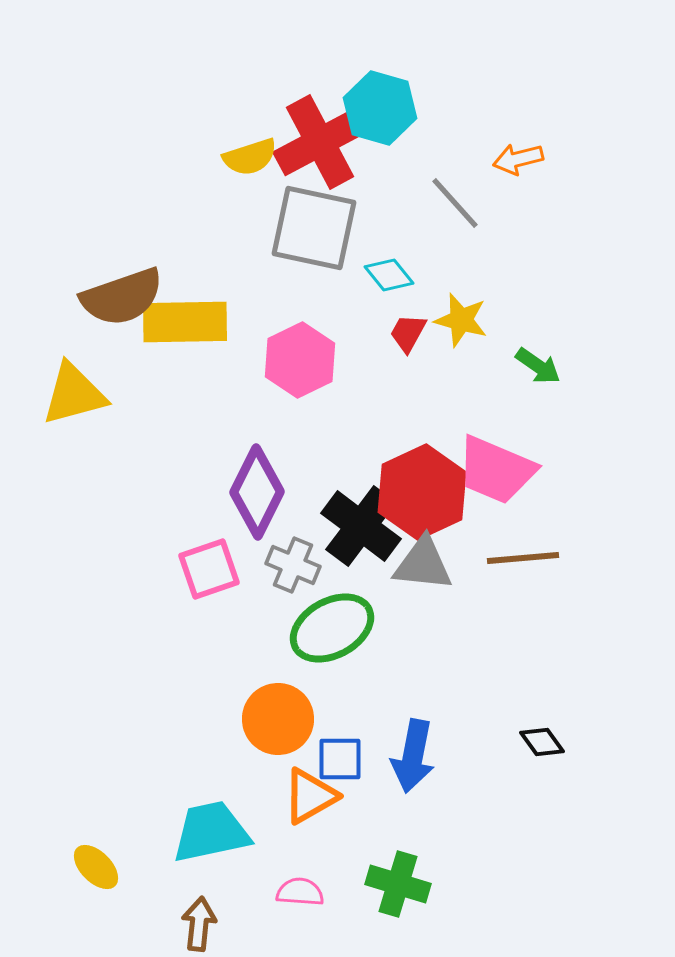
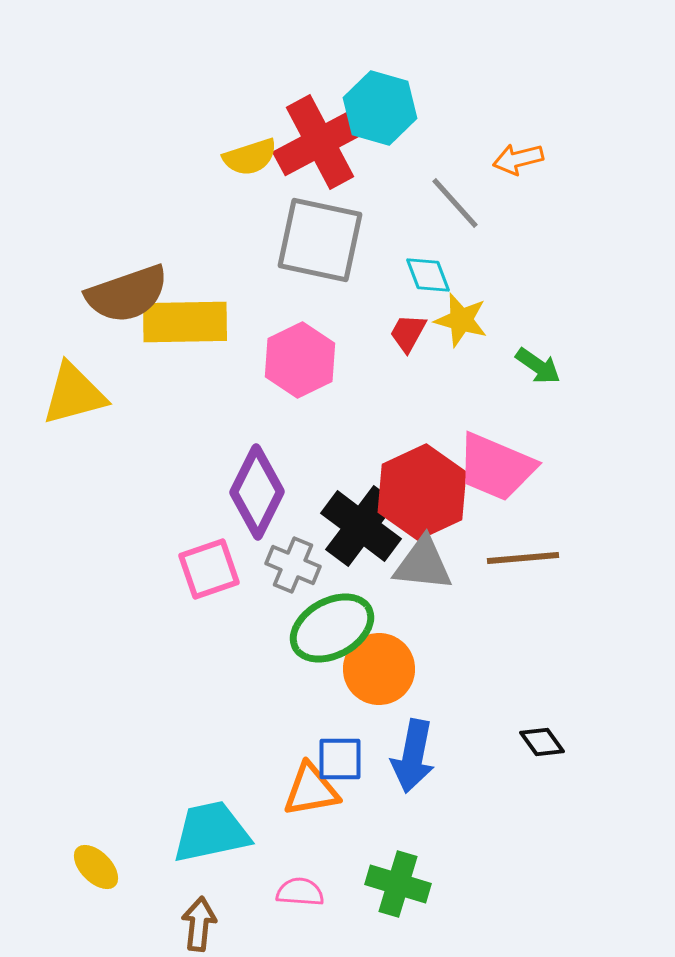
gray square: moved 6 px right, 12 px down
cyan diamond: moved 39 px right; rotated 18 degrees clockwise
brown semicircle: moved 5 px right, 3 px up
pink trapezoid: moved 3 px up
orange circle: moved 101 px right, 50 px up
orange triangle: moved 1 px right, 6 px up; rotated 20 degrees clockwise
